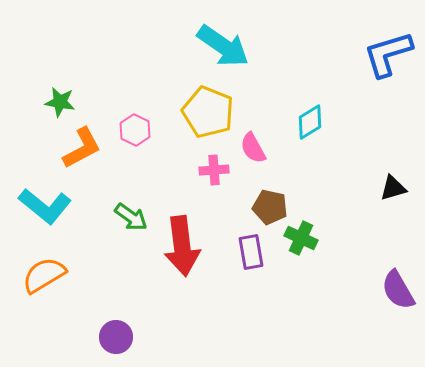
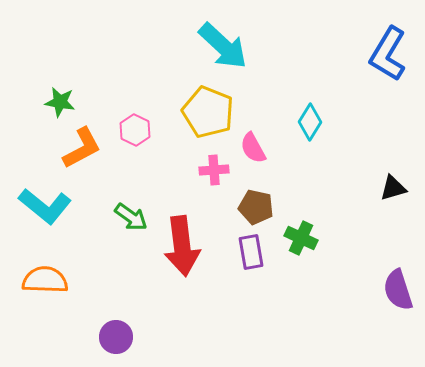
cyan arrow: rotated 8 degrees clockwise
blue L-shape: rotated 42 degrees counterclockwise
cyan diamond: rotated 27 degrees counterclockwise
brown pentagon: moved 14 px left
orange semicircle: moved 1 px right, 5 px down; rotated 33 degrees clockwise
purple semicircle: rotated 12 degrees clockwise
